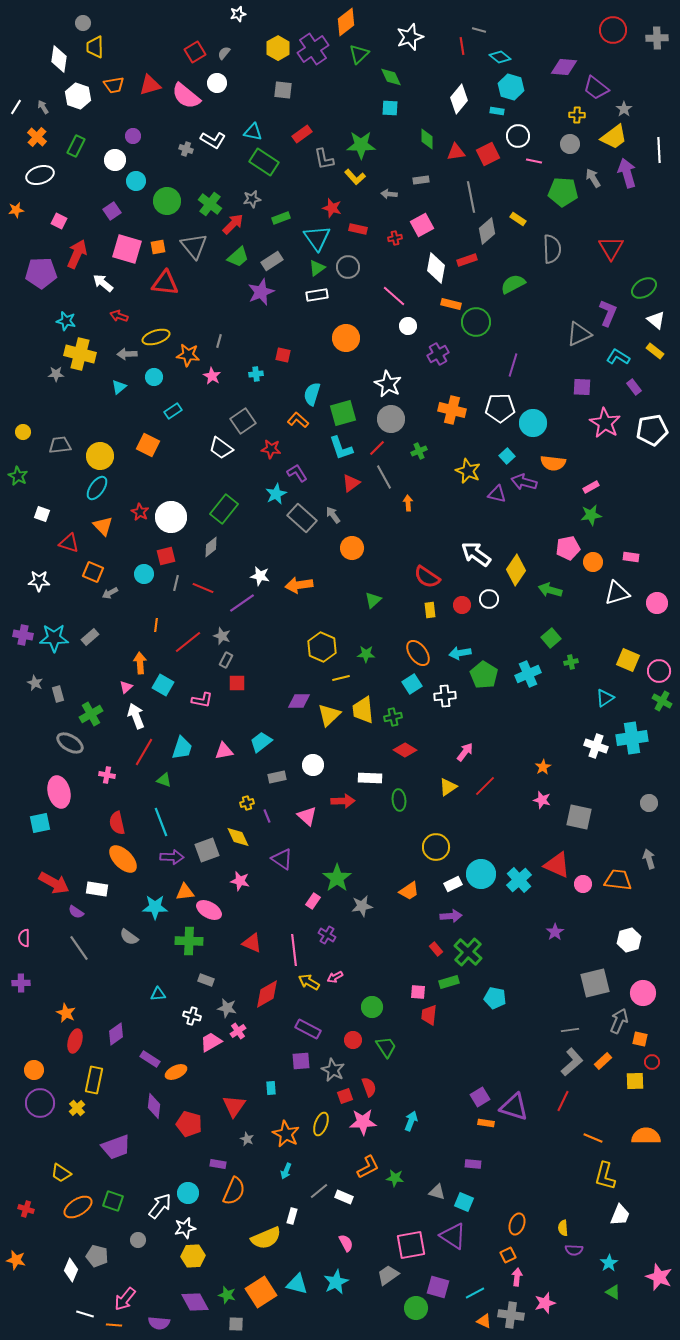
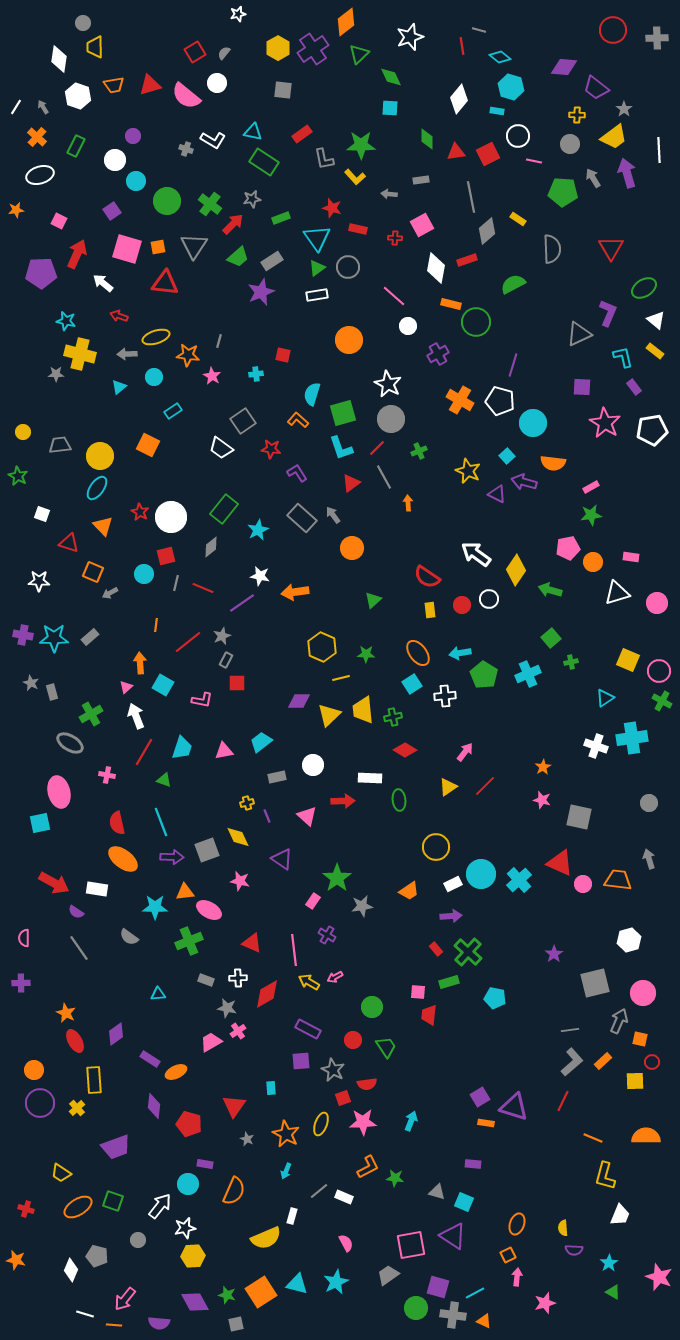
red cross at (395, 238): rotated 16 degrees clockwise
gray triangle at (194, 246): rotated 12 degrees clockwise
orange circle at (346, 338): moved 3 px right, 2 px down
cyan L-shape at (618, 357): moved 5 px right; rotated 45 degrees clockwise
white pentagon at (500, 408): moved 7 px up; rotated 16 degrees clockwise
orange cross at (452, 410): moved 8 px right, 10 px up; rotated 16 degrees clockwise
cyan star at (276, 494): moved 18 px left, 36 px down
purple triangle at (497, 494): rotated 12 degrees clockwise
orange arrow at (299, 585): moved 4 px left, 7 px down
gray star at (222, 636): rotated 30 degrees clockwise
gray star at (35, 683): moved 4 px left
gray rectangle at (58, 694): moved 6 px left, 2 px up
orange ellipse at (123, 859): rotated 8 degrees counterclockwise
red triangle at (557, 865): moved 3 px right, 2 px up
purple star at (555, 932): moved 1 px left, 22 px down
green cross at (189, 941): rotated 24 degrees counterclockwise
white cross at (192, 1016): moved 46 px right, 38 px up; rotated 18 degrees counterclockwise
red ellipse at (75, 1041): rotated 45 degrees counterclockwise
yellow rectangle at (94, 1080): rotated 16 degrees counterclockwise
red semicircle at (369, 1087): moved 2 px left, 3 px up; rotated 102 degrees clockwise
red square at (345, 1096): moved 2 px left, 2 px down
purple rectangle at (218, 1164): moved 13 px left
cyan circle at (188, 1193): moved 9 px up
gray cross at (511, 1315): moved 58 px left
gray square at (236, 1324): rotated 14 degrees counterclockwise
